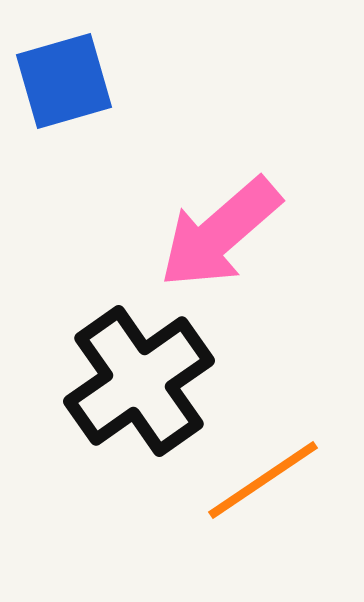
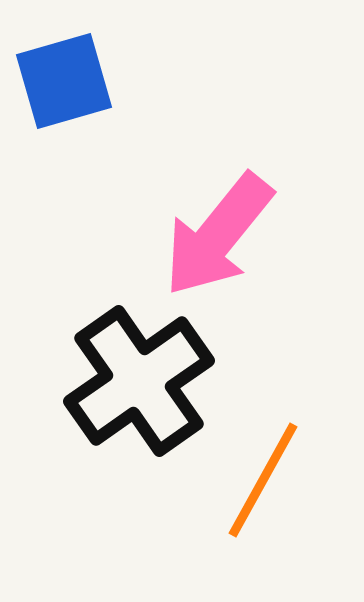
pink arrow: moved 2 px left, 2 px down; rotated 10 degrees counterclockwise
orange line: rotated 27 degrees counterclockwise
